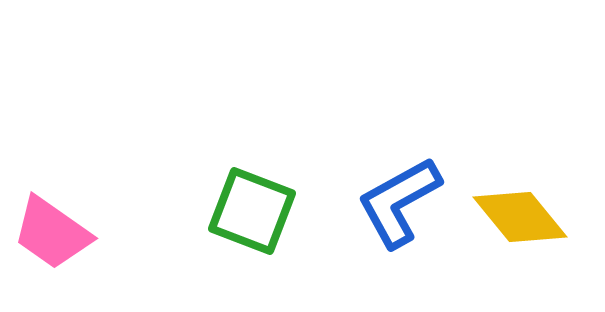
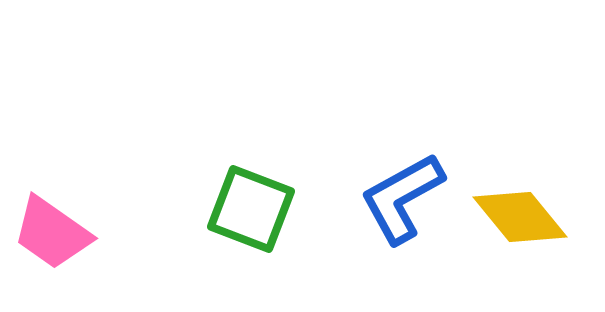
blue L-shape: moved 3 px right, 4 px up
green square: moved 1 px left, 2 px up
